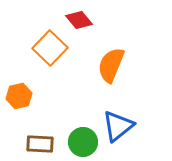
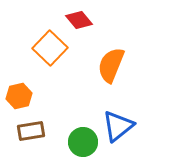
brown rectangle: moved 9 px left, 13 px up; rotated 12 degrees counterclockwise
